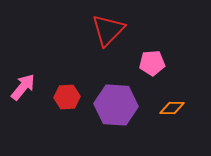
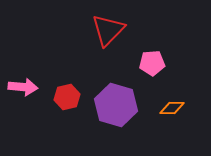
pink arrow: rotated 56 degrees clockwise
red hexagon: rotated 10 degrees counterclockwise
purple hexagon: rotated 12 degrees clockwise
